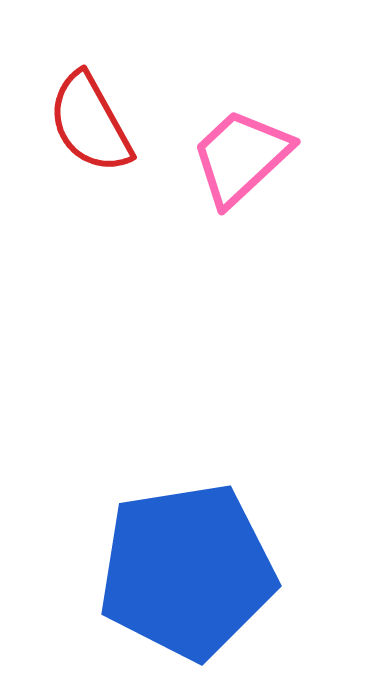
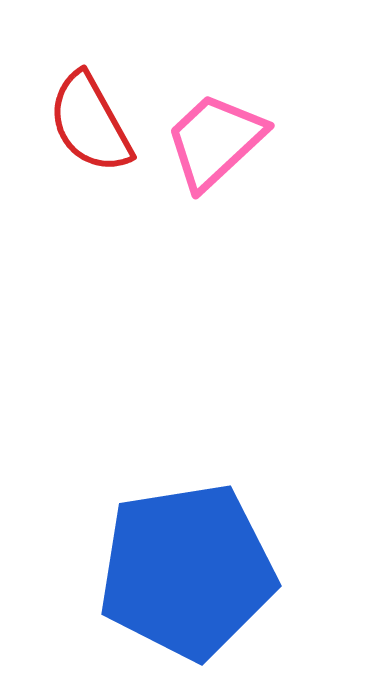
pink trapezoid: moved 26 px left, 16 px up
